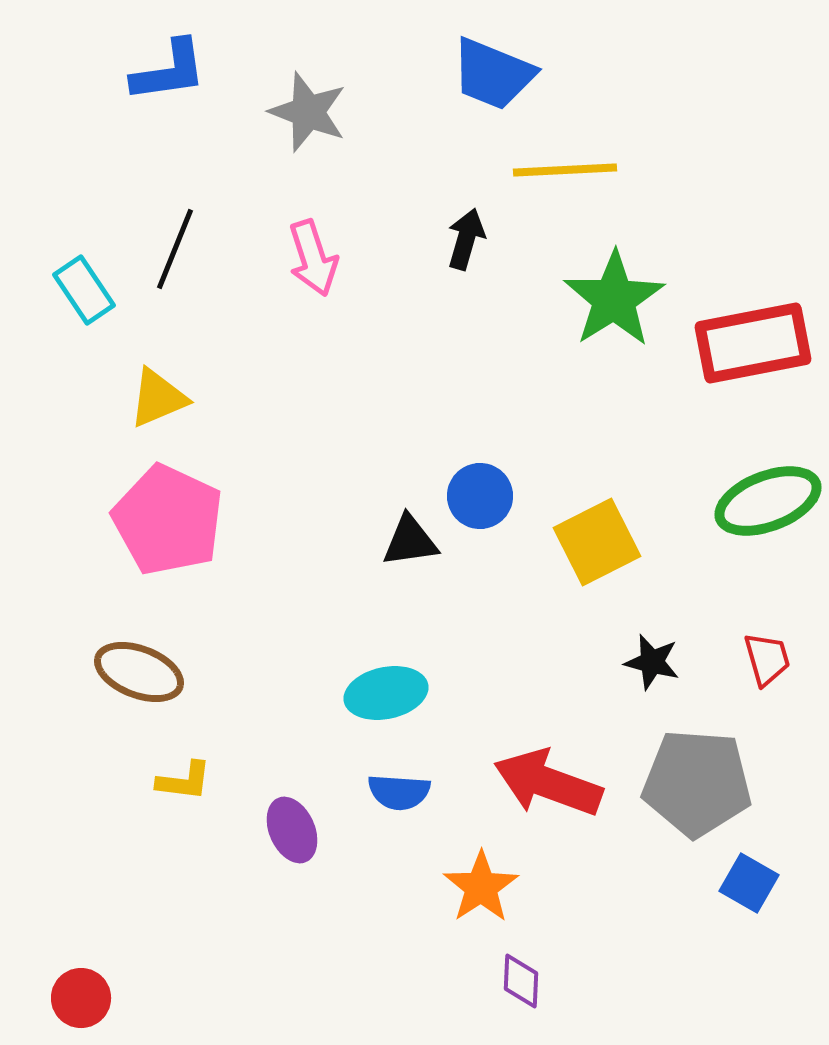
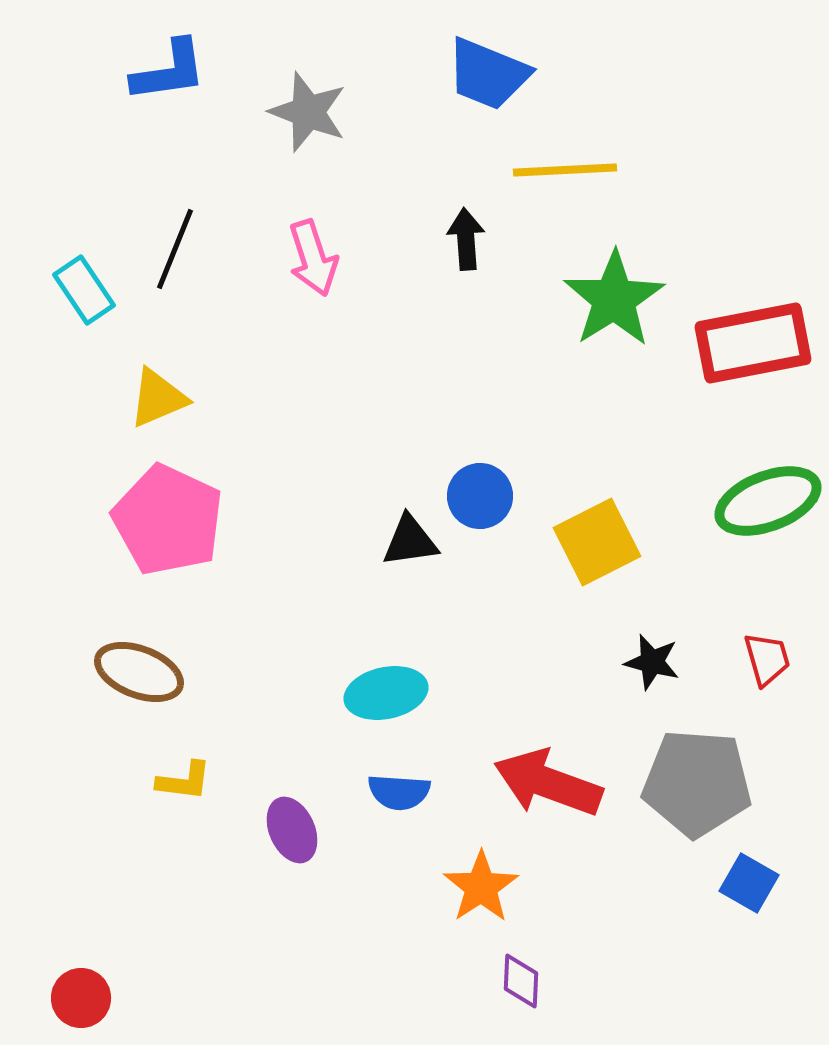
blue trapezoid: moved 5 px left
black arrow: rotated 20 degrees counterclockwise
